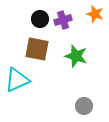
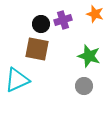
black circle: moved 1 px right, 5 px down
green star: moved 13 px right
gray circle: moved 20 px up
